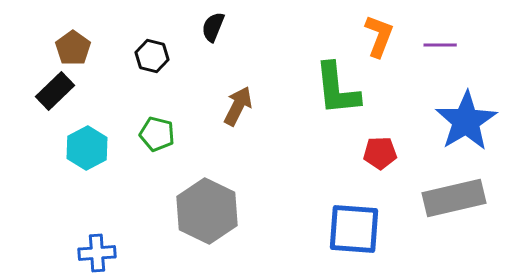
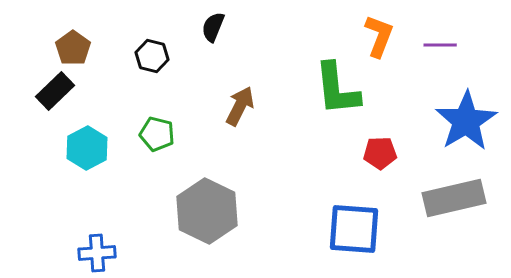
brown arrow: moved 2 px right
